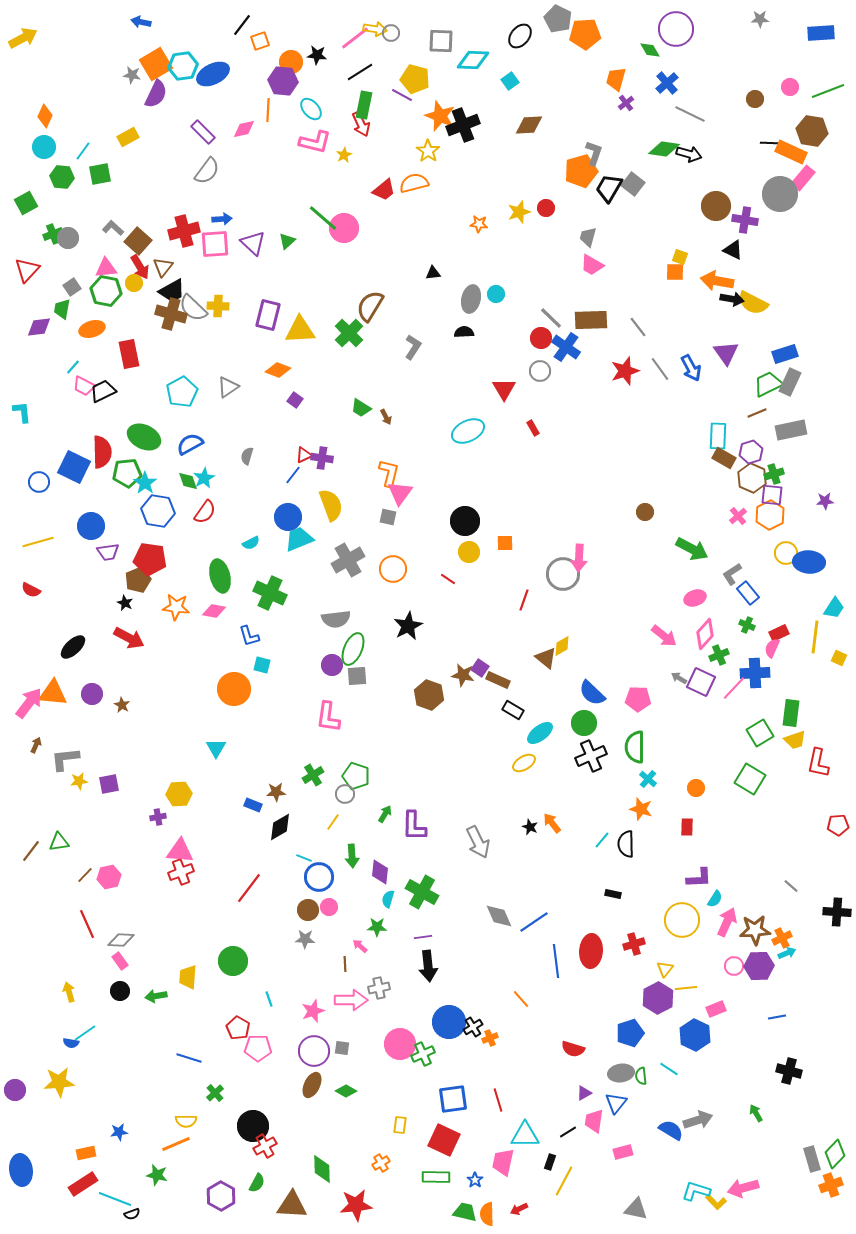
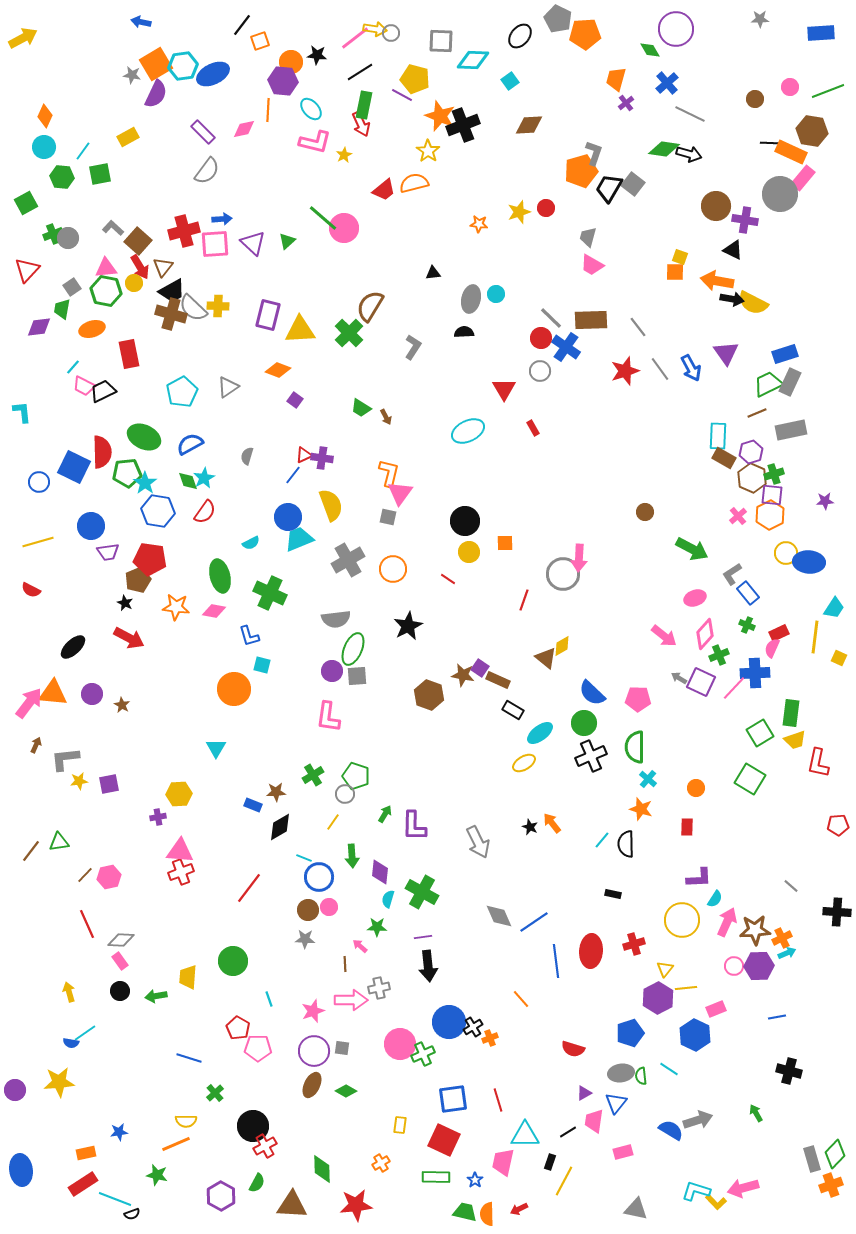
purple circle at (332, 665): moved 6 px down
